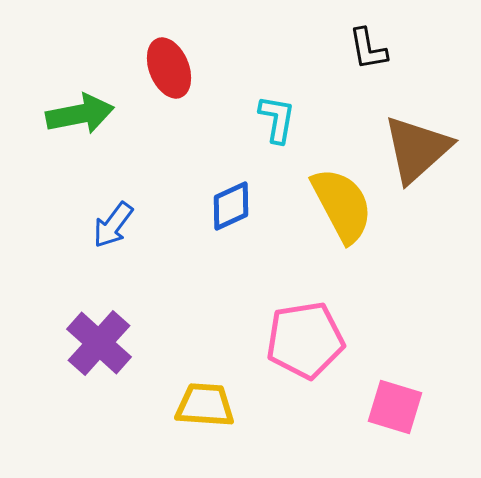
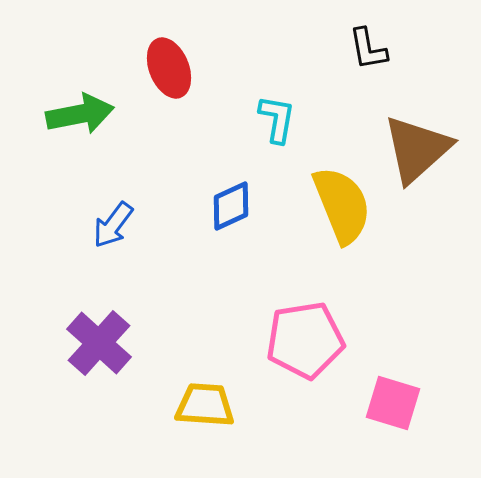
yellow semicircle: rotated 6 degrees clockwise
pink square: moved 2 px left, 4 px up
